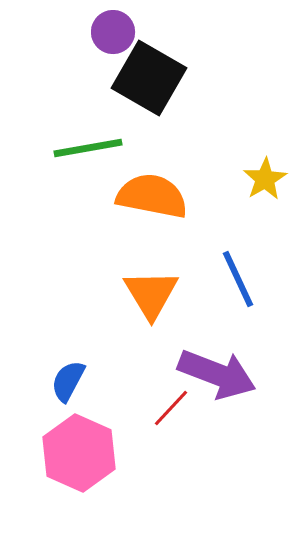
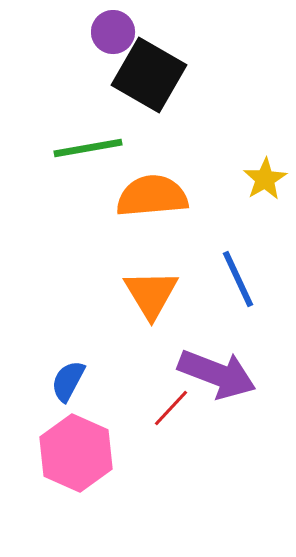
black square: moved 3 px up
orange semicircle: rotated 16 degrees counterclockwise
pink hexagon: moved 3 px left
